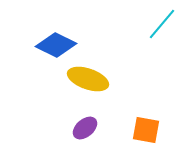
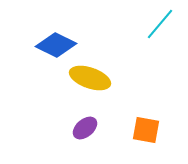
cyan line: moved 2 px left
yellow ellipse: moved 2 px right, 1 px up
